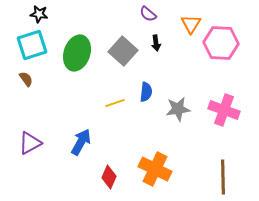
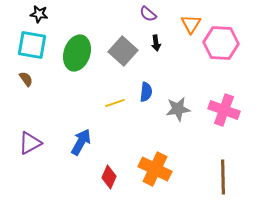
cyan square: rotated 28 degrees clockwise
